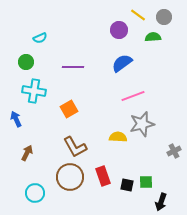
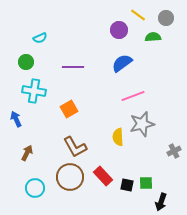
gray circle: moved 2 px right, 1 px down
yellow semicircle: rotated 96 degrees counterclockwise
red rectangle: rotated 24 degrees counterclockwise
green square: moved 1 px down
cyan circle: moved 5 px up
